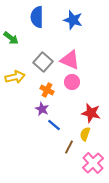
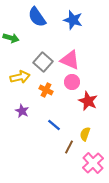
blue semicircle: rotated 35 degrees counterclockwise
green arrow: rotated 21 degrees counterclockwise
yellow arrow: moved 5 px right
orange cross: moved 1 px left
purple star: moved 20 px left, 2 px down
red star: moved 3 px left, 12 px up; rotated 12 degrees clockwise
